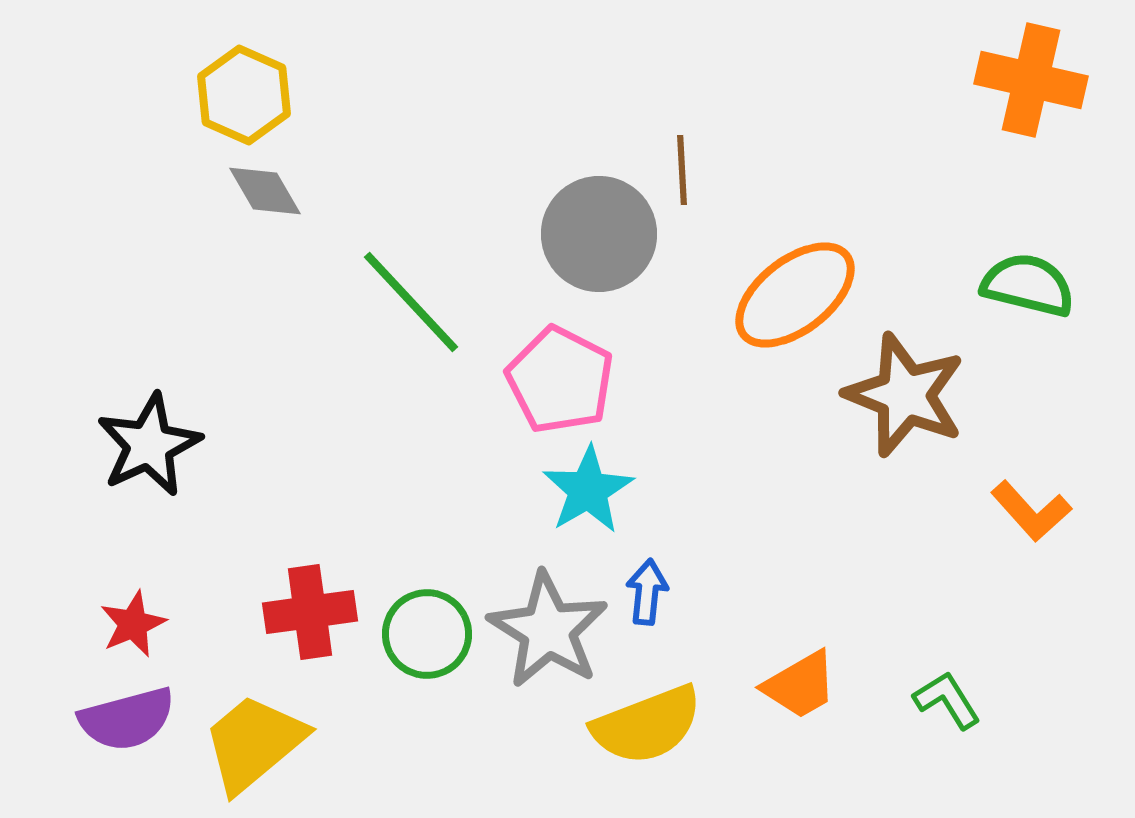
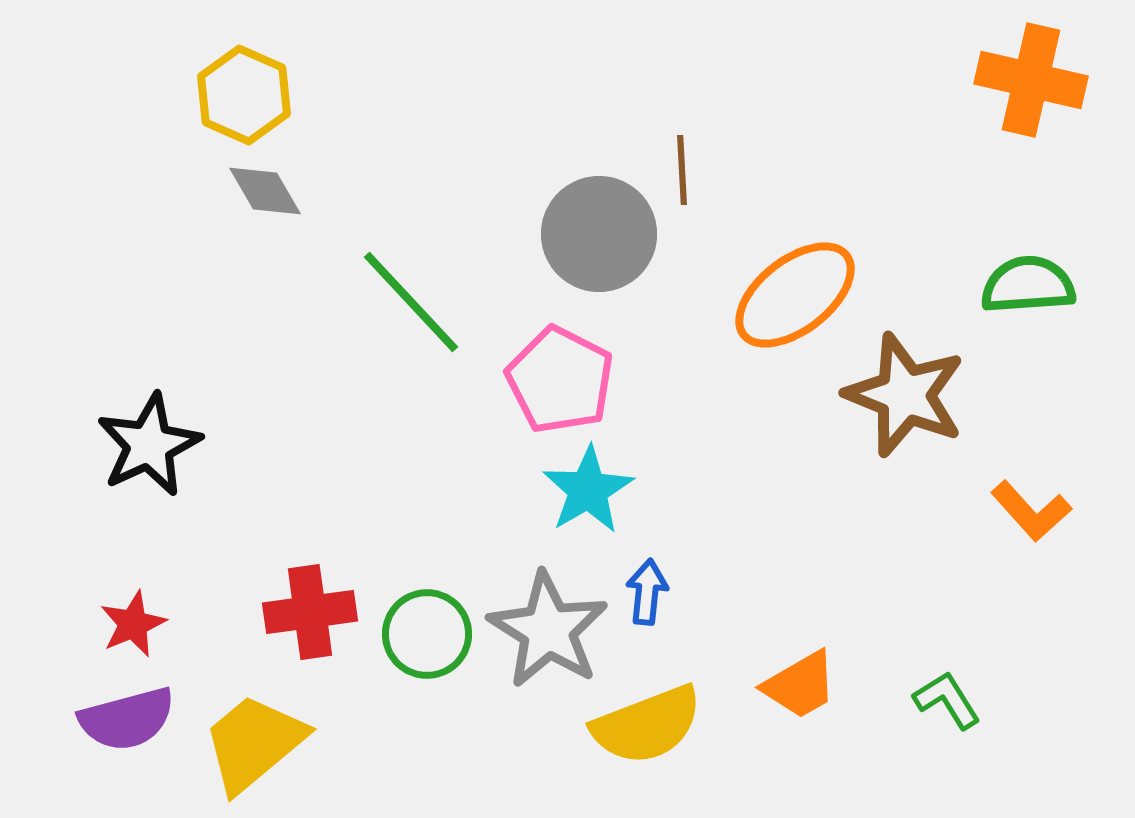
green semicircle: rotated 18 degrees counterclockwise
